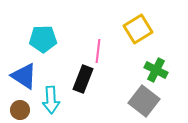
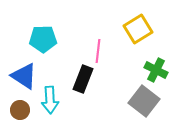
cyan arrow: moved 1 px left
